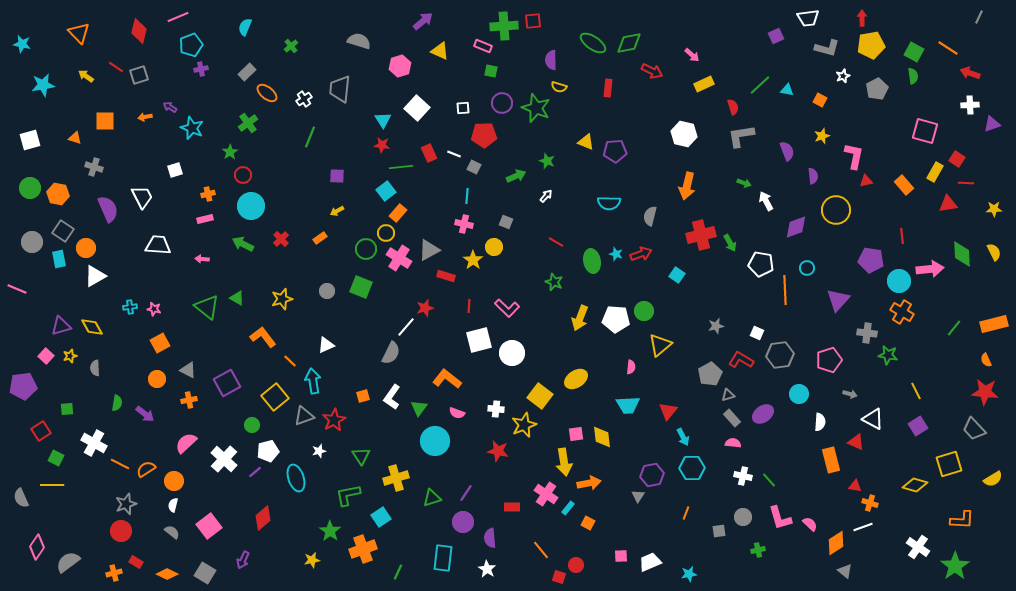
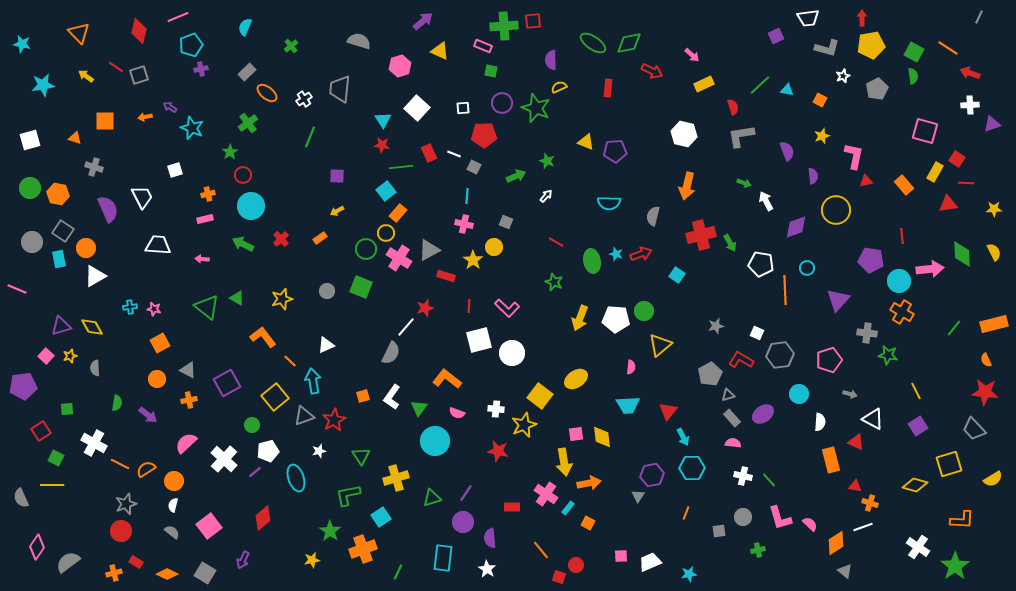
yellow semicircle at (559, 87): rotated 140 degrees clockwise
gray semicircle at (650, 216): moved 3 px right
purple arrow at (145, 414): moved 3 px right, 1 px down
